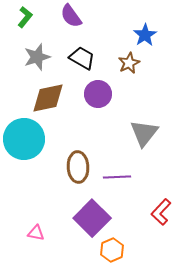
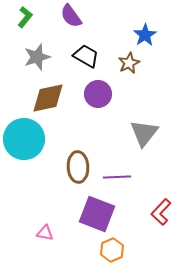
black trapezoid: moved 4 px right, 2 px up
purple square: moved 5 px right, 4 px up; rotated 24 degrees counterclockwise
pink triangle: moved 9 px right
